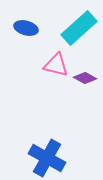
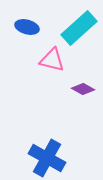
blue ellipse: moved 1 px right, 1 px up
pink triangle: moved 4 px left, 5 px up
purple diamond: moved 2 px left, 11 px down
